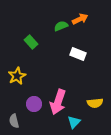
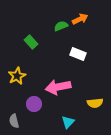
pink arrow: moved 15 px up; rotated 60 degrees clockwise
cyan triangle: moved 6 px left
